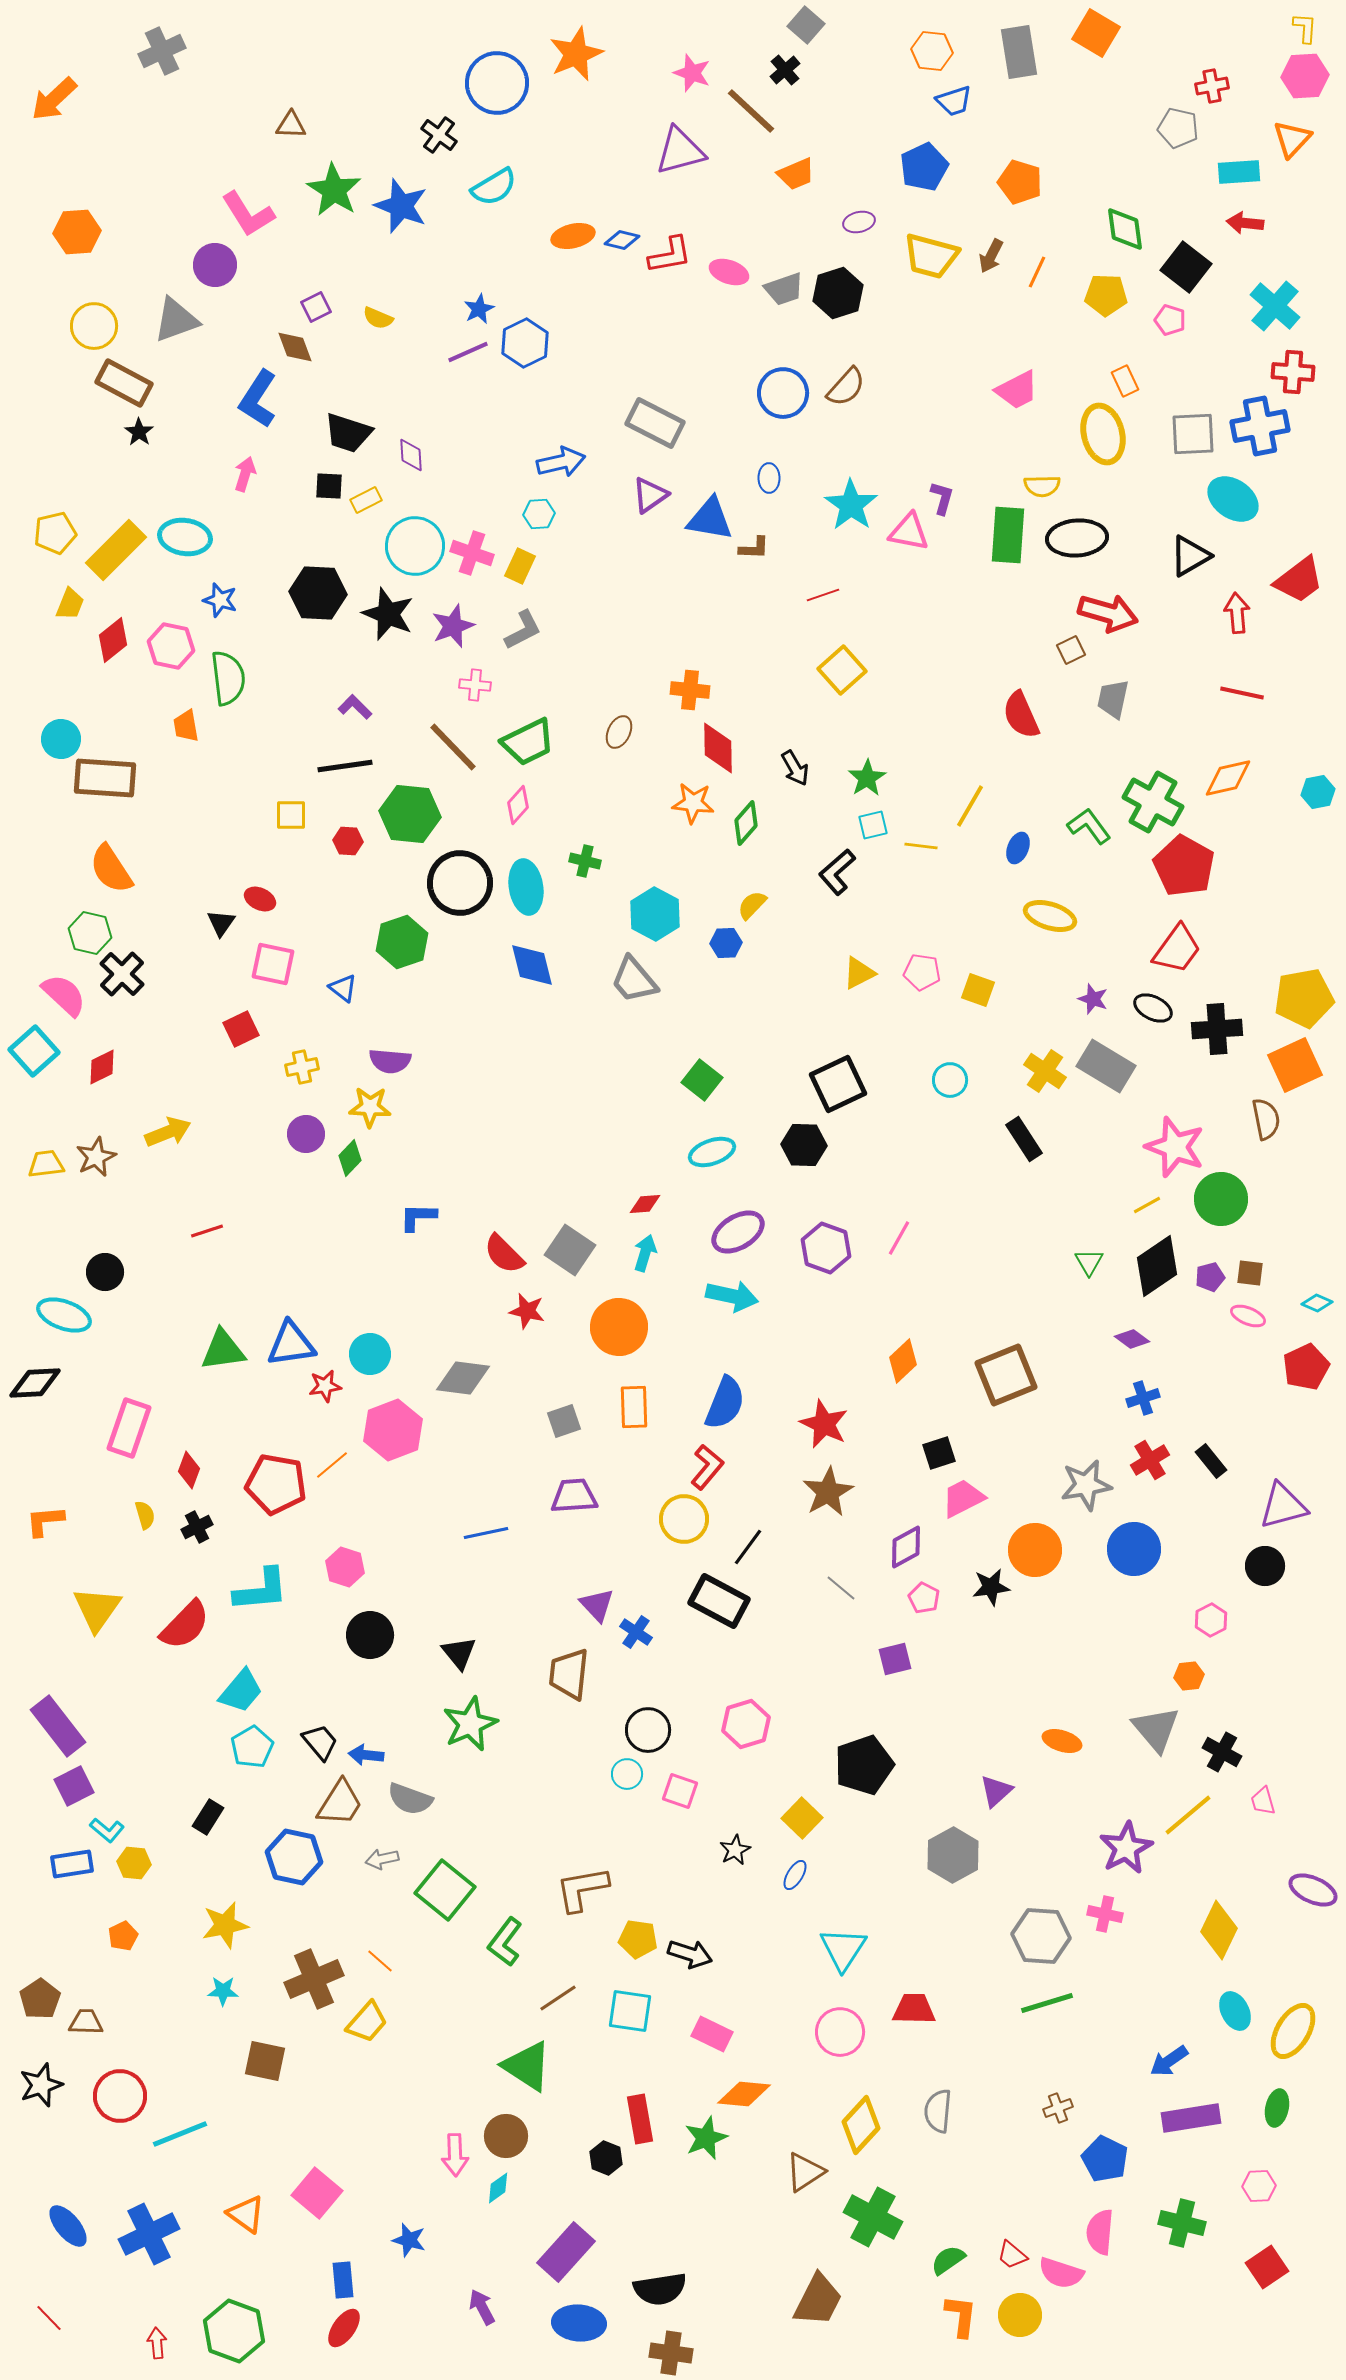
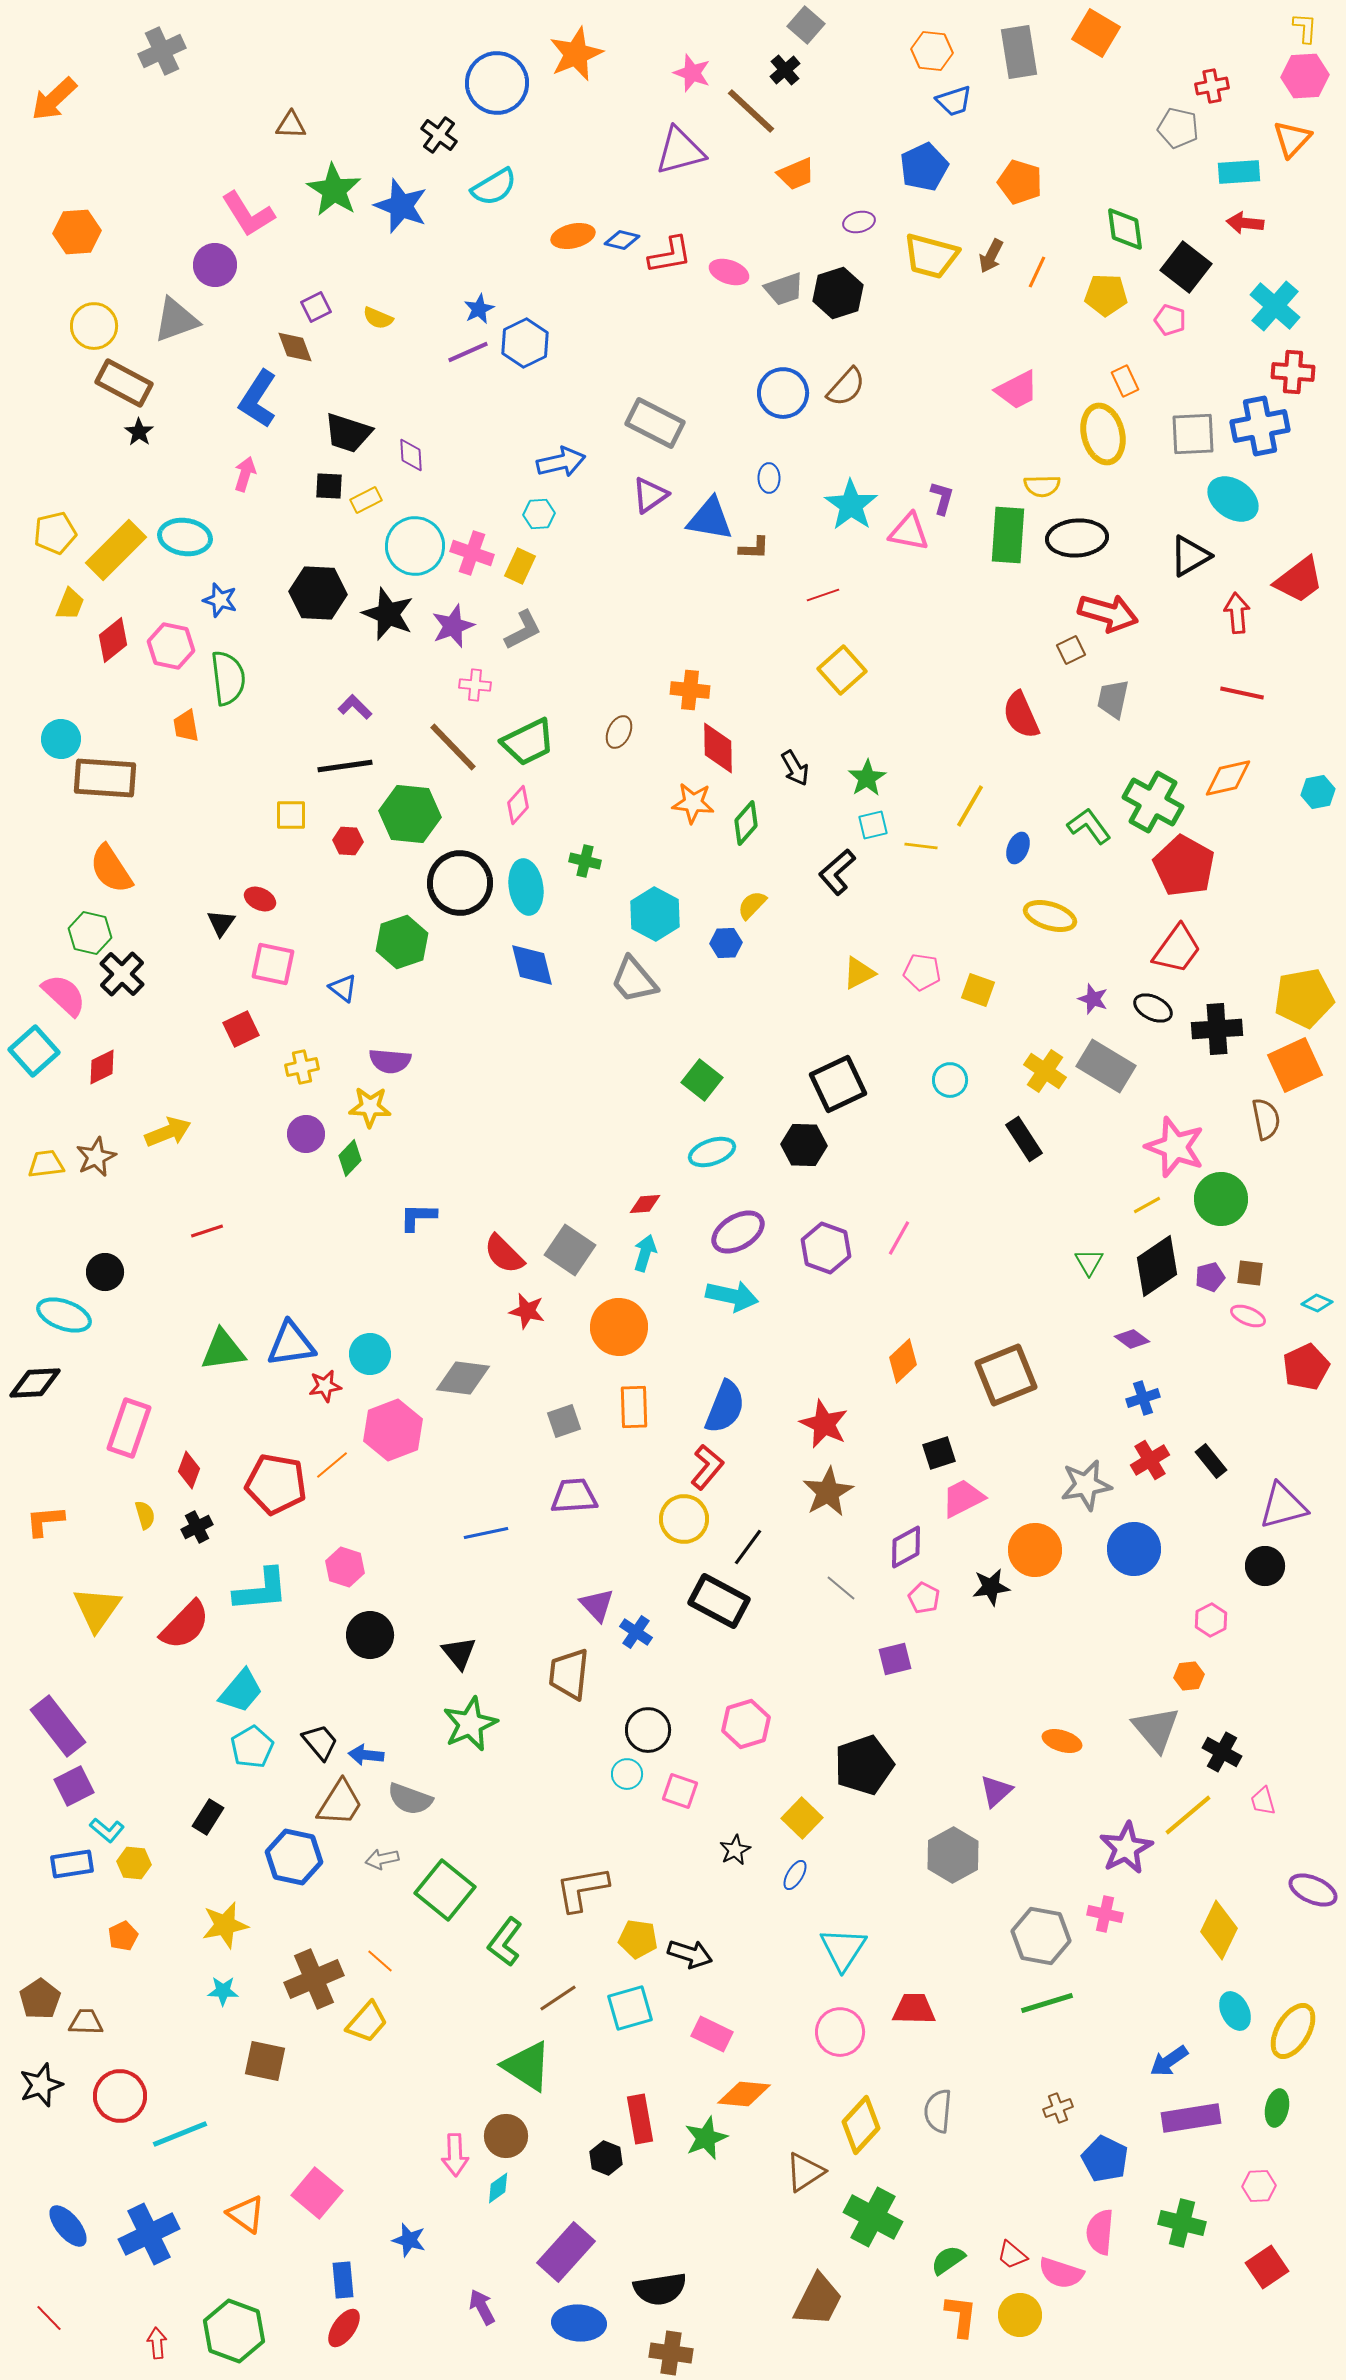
blue semicircle at (725, 1403): moved 4 px down
gray hexagon at (1041, 1936): rotated 6 degrees clockwise
cyan square at (630, 2011): moved 3 px up; rotated 24 degrees counterclockwise
